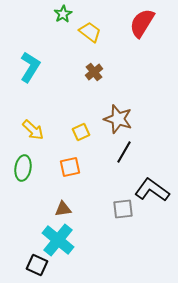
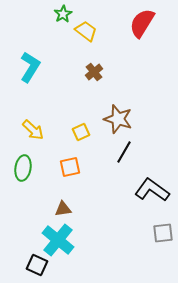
yellow trapezoid: moved 4 px left, 1 px up
gray square: moved 40 px right, 24 px down
